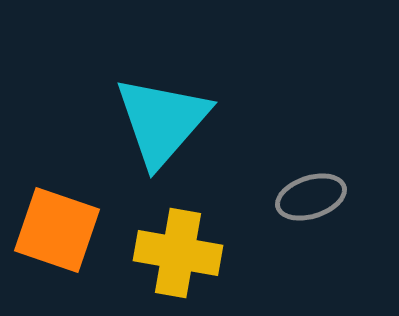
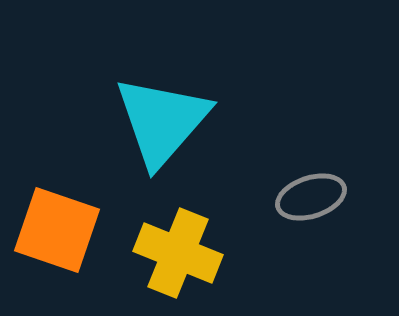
yellow cross: rotated 12 degrees clockwise
